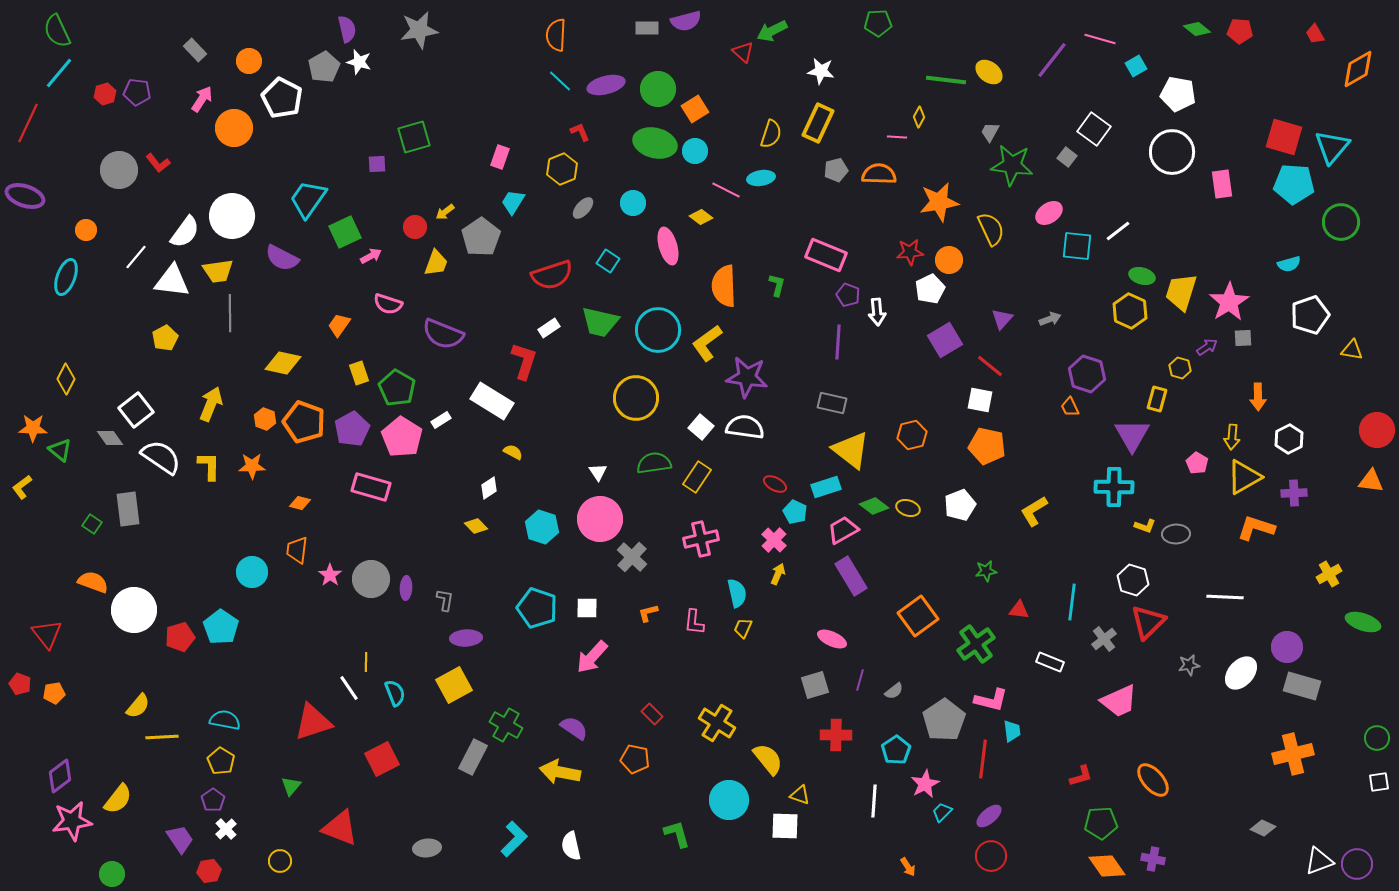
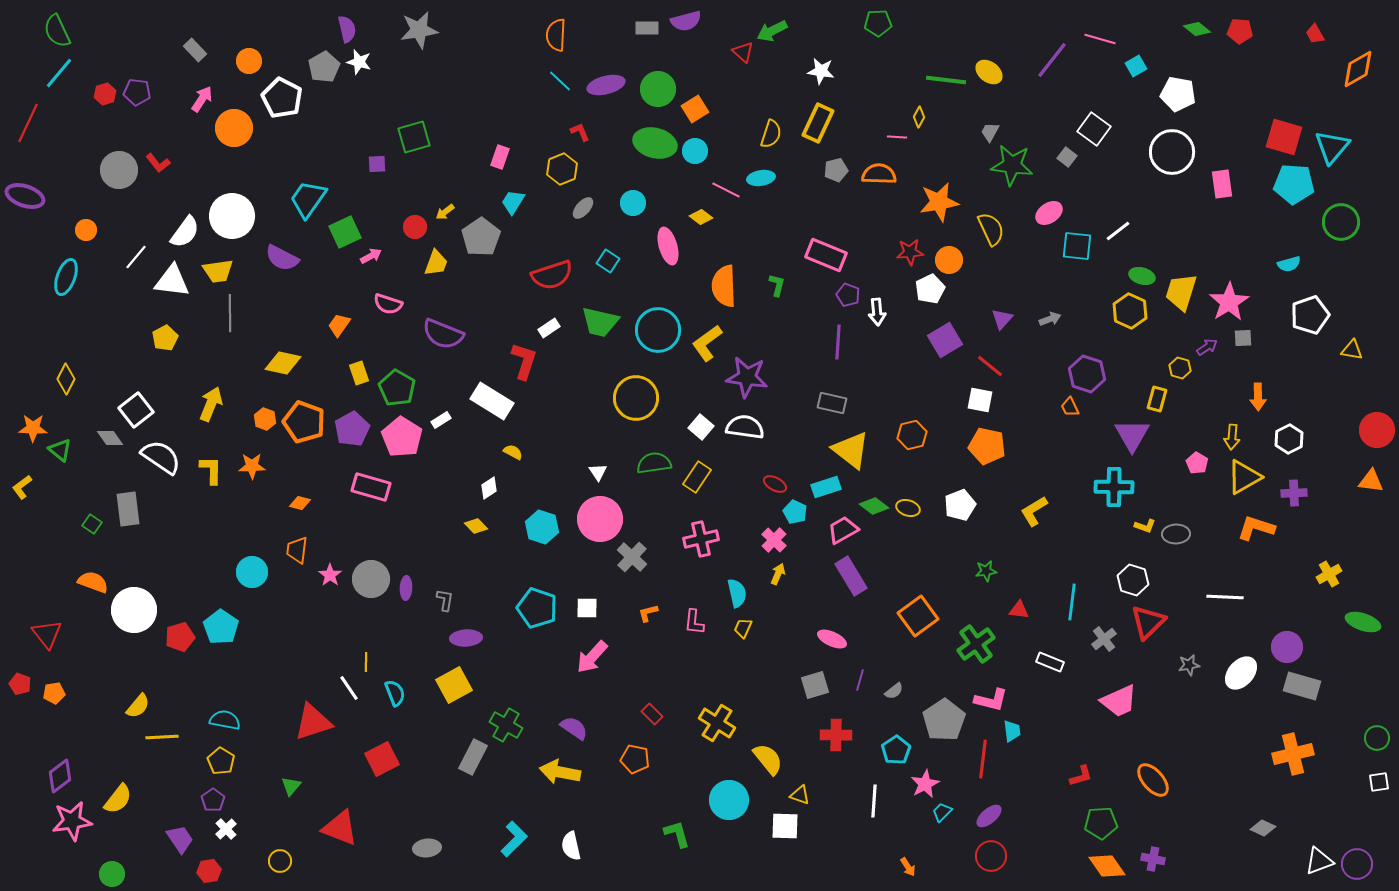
yellow L-shape at (209, 466): moved 2 px right, 4 px down
